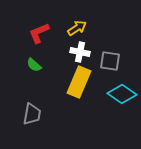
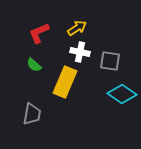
yellow rectangle: moved 14 px left
